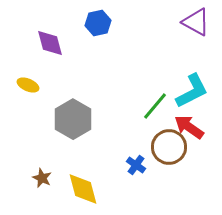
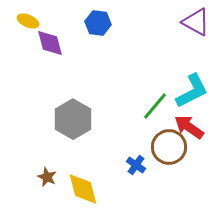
blue hexagon: rotated 20 degrees clockwise
yellow ellipse: moved 64 px up
brown star: moved 5 px right, 1 px up
